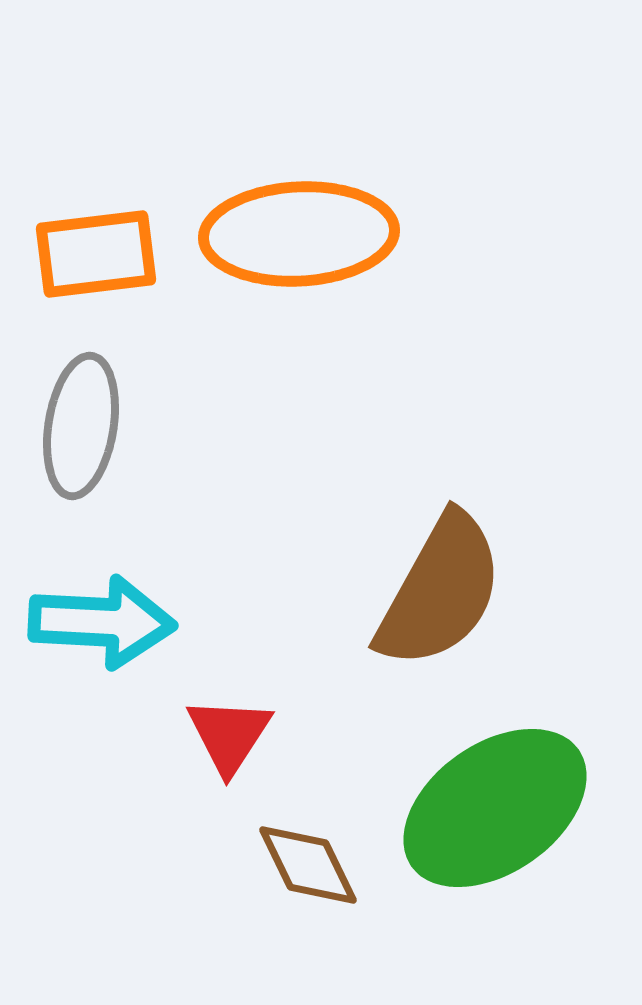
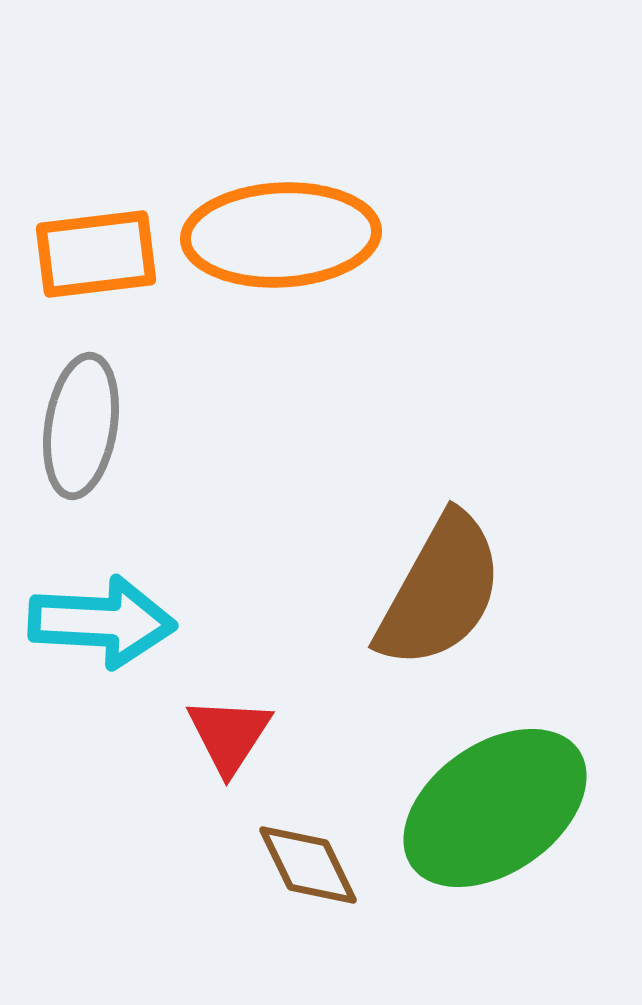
orange ellipse: moved 18 px left, 1 px down
